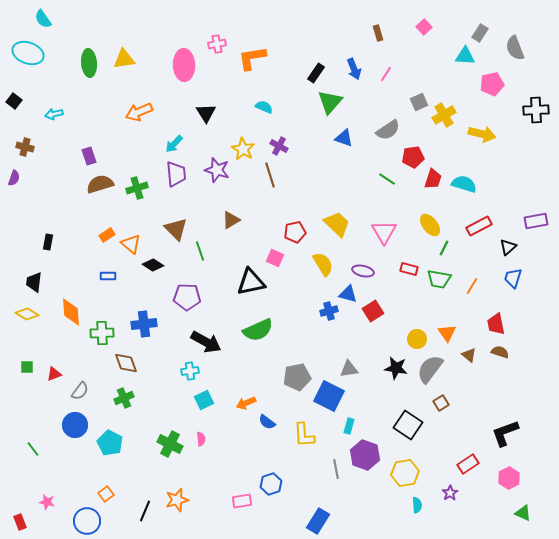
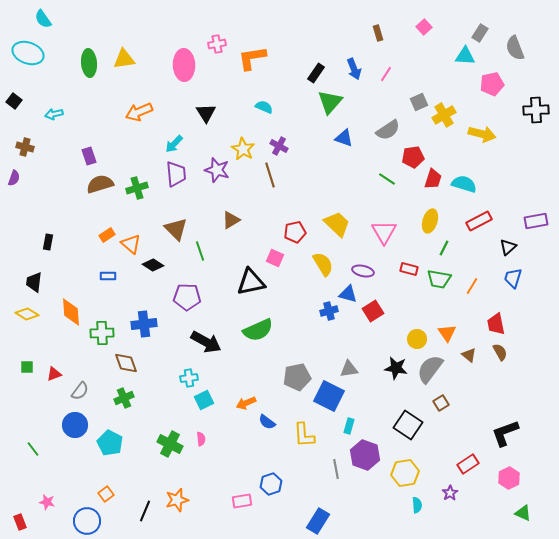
yellow ellipse at (430, 225): moved 4 px up; rotated 55 degrees clockwise
red rectangle at (479, 226): moved 5 px up
brown semicircle at (500, 352): rotated 42 degrees clockwise
cyan cross at (190, 371): moved 1 px left, 7 px down
